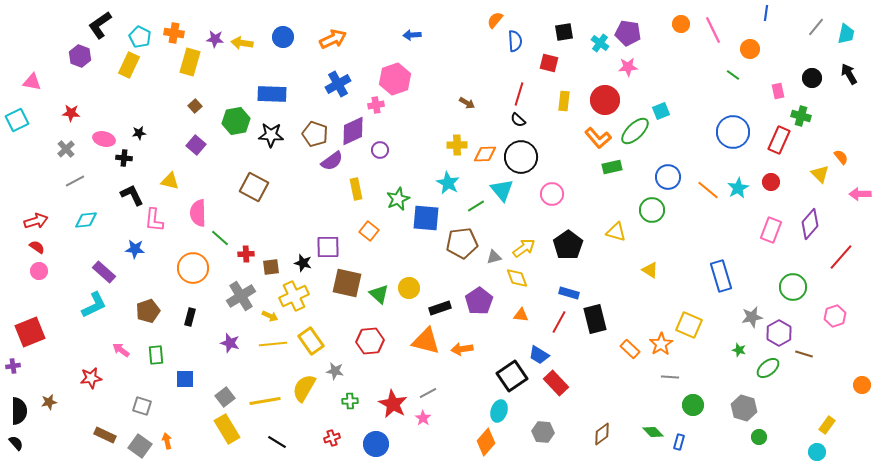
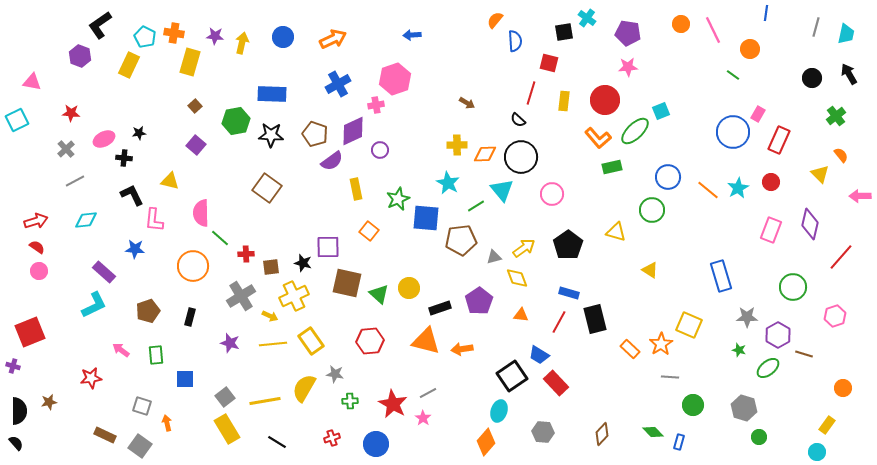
gray line at (816, 27): rotated 24 degrees counterclockwise
cyan pentagon at (140, 37): moved 5 px right
purple star at (215, 39): moved 3 px up
yellow arrow at (242, 43): rotated 95 degrees clockwise
cyan cross at (600, 43): moved 13 px left, 25 px up
pink rectangle at (778, 91): moved 20 px left, 23 px down; rotated 42 degrees clockwise
red line at (519, 94): moved 12 px right, 1 px up
green cross at (801, 116): moved 35 px right; rotated 36 degrees clockwise
pink ellipse at (104, 139): rotated 40 degrees counterclockwise
orange semicircle at (841, 157): moved 2 px up
brown square at (254, 187): moved 13 px right, 1 px down; rotated 8 degrees clockwise
pink arrow at (860, 194): moved 2 px down
pink semicircle at (198, 213): moved 3 px right
purple diamond at (810, 224): rotated 28 degrees counterclockwise
brown pentagon at (462, 243): moved 1 px left, 3 px up
orange circle at (193, 268): moved 2 px up
gray star at (752, 317): moved 5 px left; rotated 10 degrees clockwise
purple hexagon at (779, 333): moved 1 px left, 2 px down
purple cross at (13, 366): rotated 24 degrees clockwise
gray star at (335, 371): moved 3 px down
orange circle at (862, 385): moved 19 px left, 3 px down
brown diamond at (602, 434): rotated 10 degrees counterclockwise
orange arrow at (167, 441): moved 18 px up
